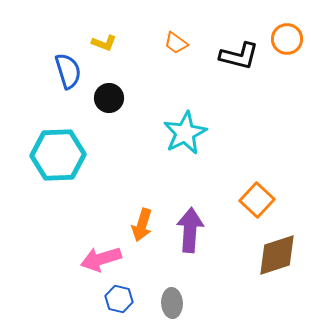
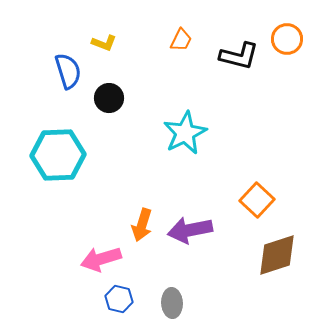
orange trapezoid: moved 5 px right, 3 px up; rotated 100 degrees counterclockwise
purple arrow: rotated 105 degrees counterclockwise
